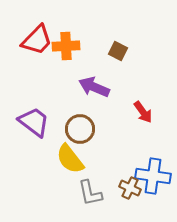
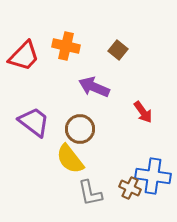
red trapezoid: moved 13 px left, 16 px down
orange cross: rotated 16 degrees clockwise
brown square: moved 1 px up; rotated 12 degrees clockwise
